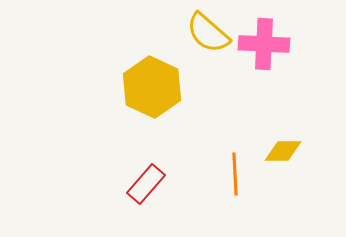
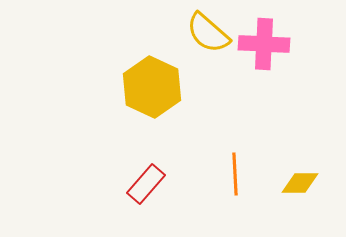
yellow diamond: moved 17 px right, 32 px down
